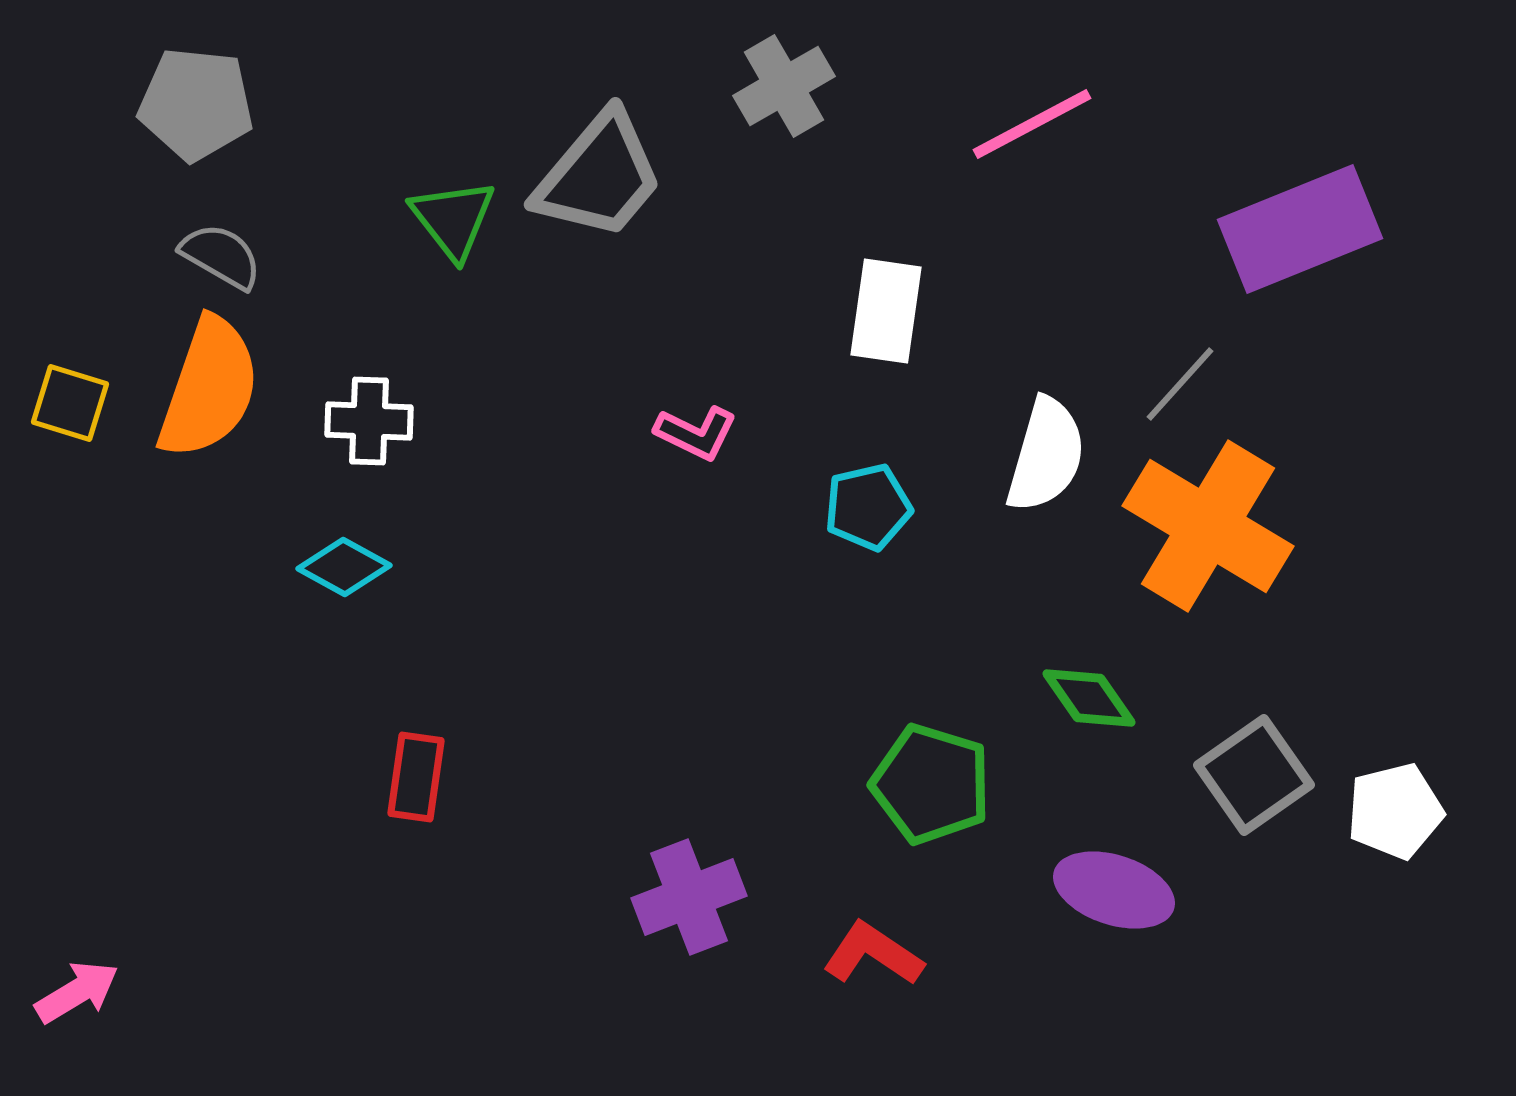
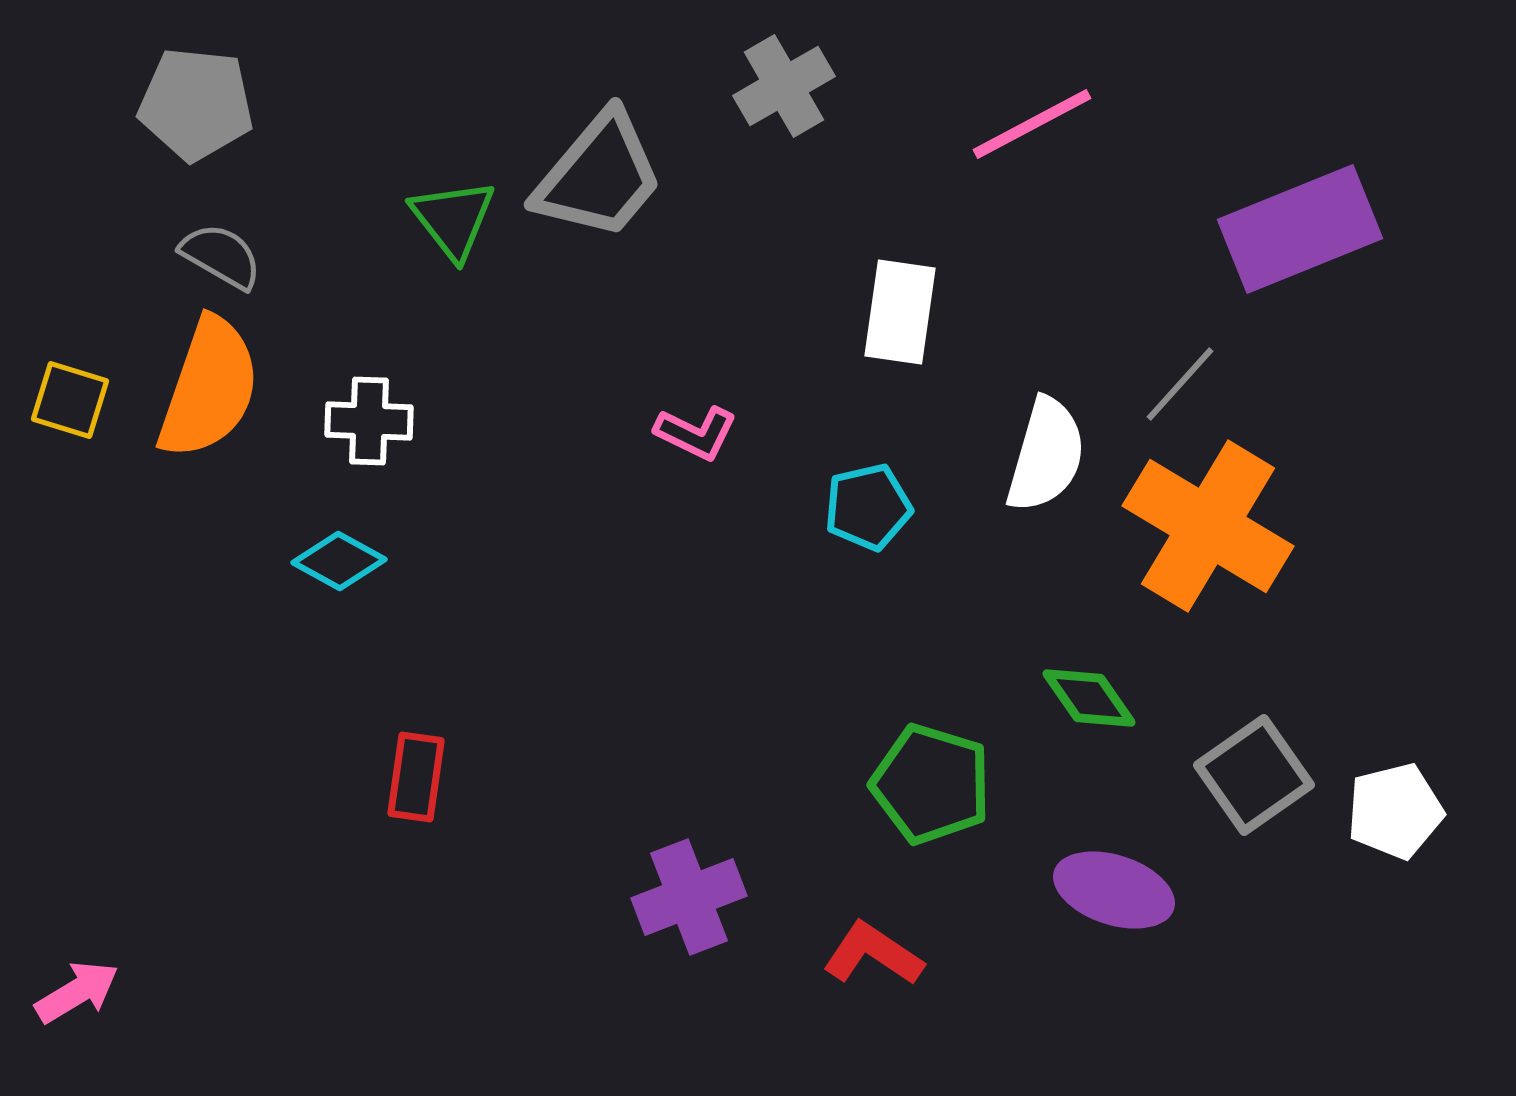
white rectangle: moved 14 px right, 1 px down
yellow square: moved 3 px up
cyan diamond: moved 5 px left, 6 px up
